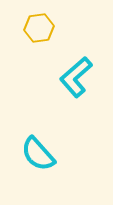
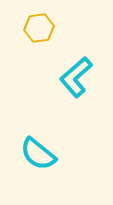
cyan semicircle: rotated 9 degrees counterclockwise
